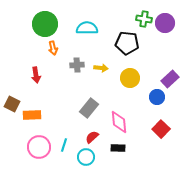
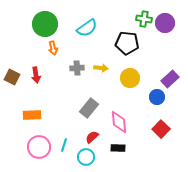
cyan semicircle: rotated 145 degrees clockwise
gray cross: moved 3 px down
brown square: moved 27 px up
